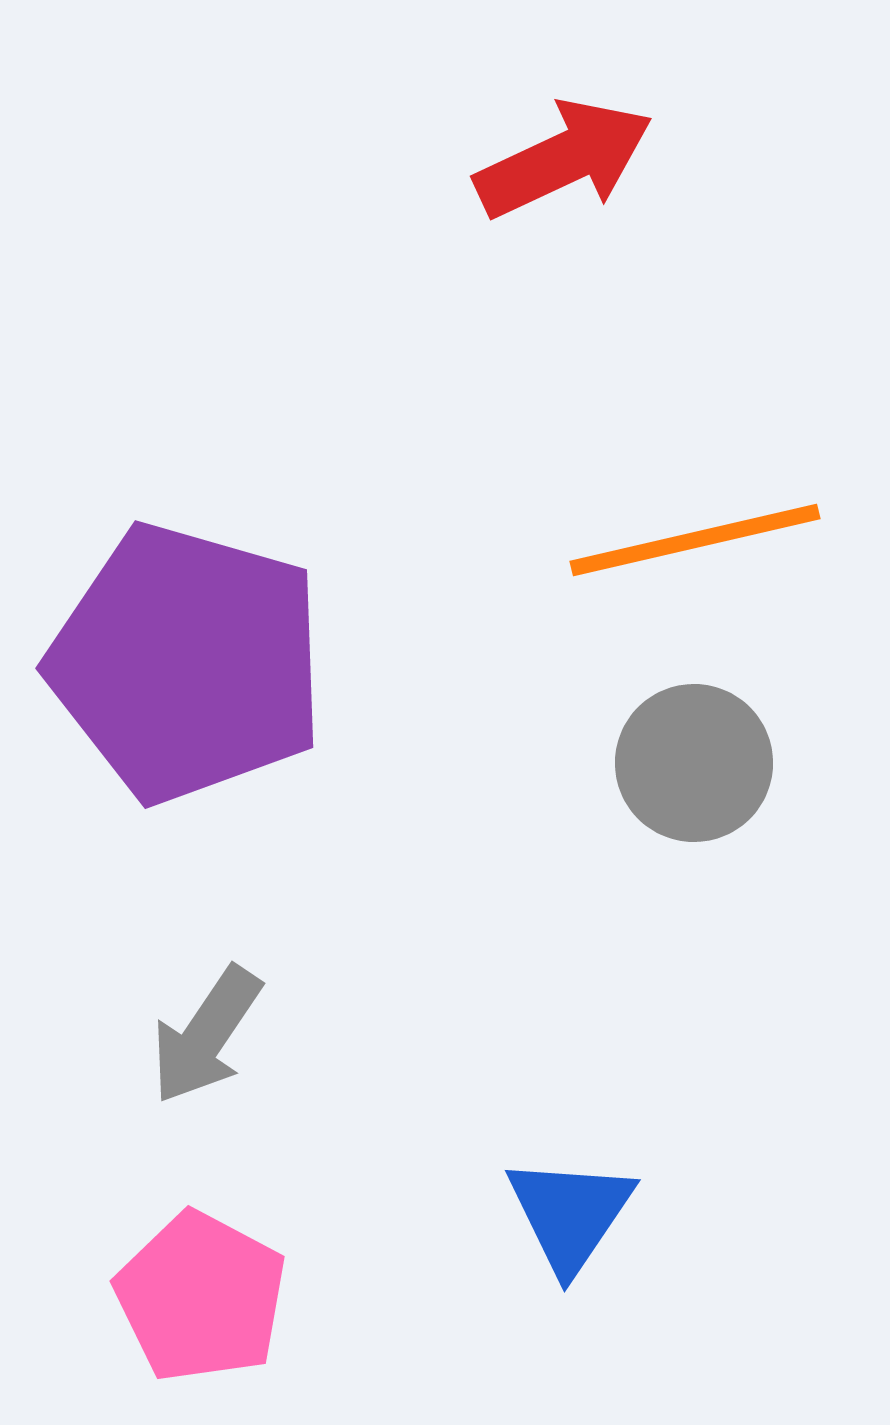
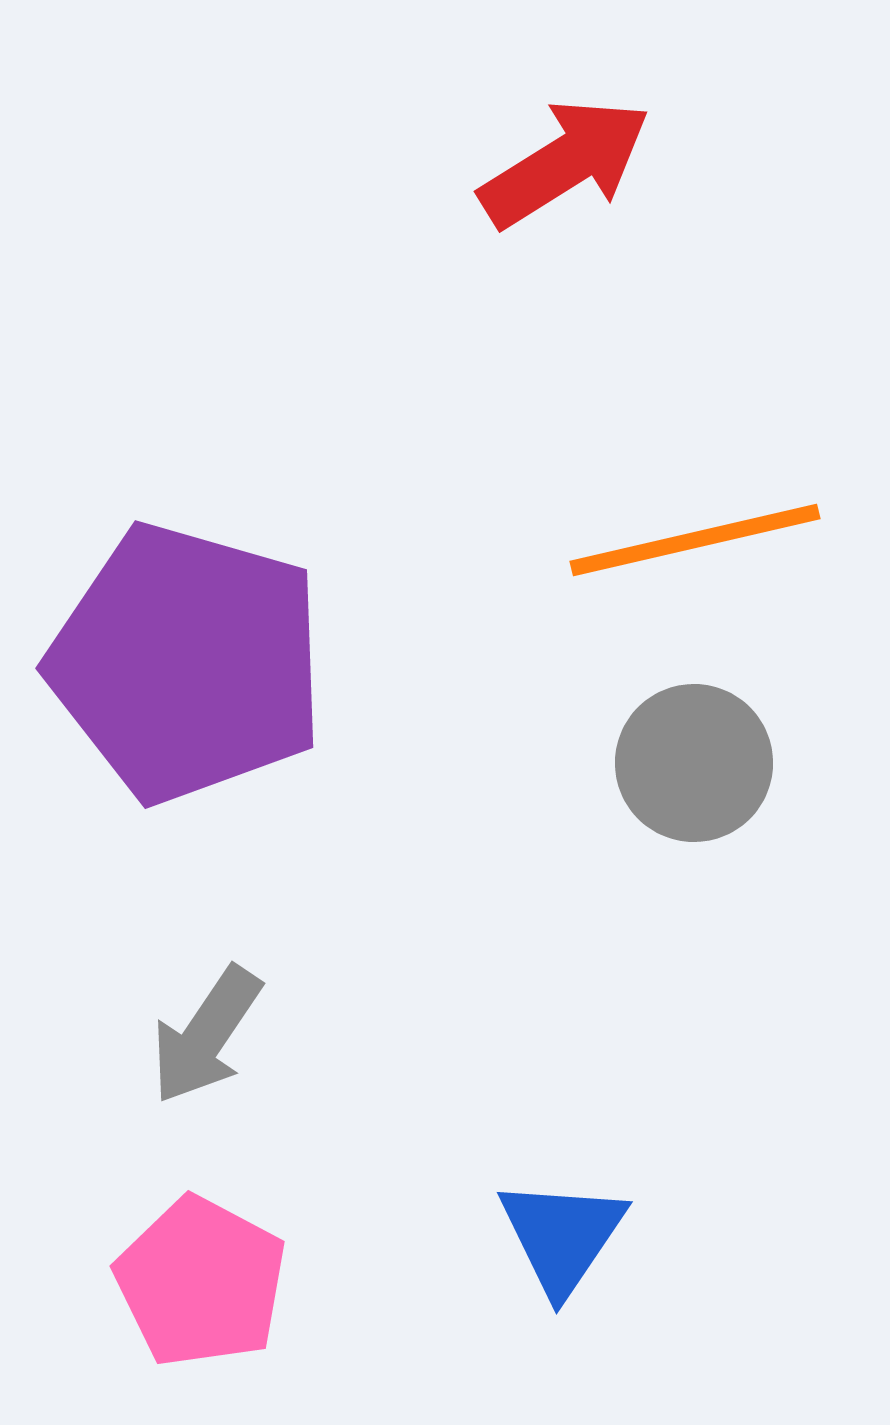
red arrow: moved 1 px right, 4 px down; rotated 7 degrees counterclockwise
blue triangle: moved 8 px left, 22 px down
pink pentagon: moved 15 px up
